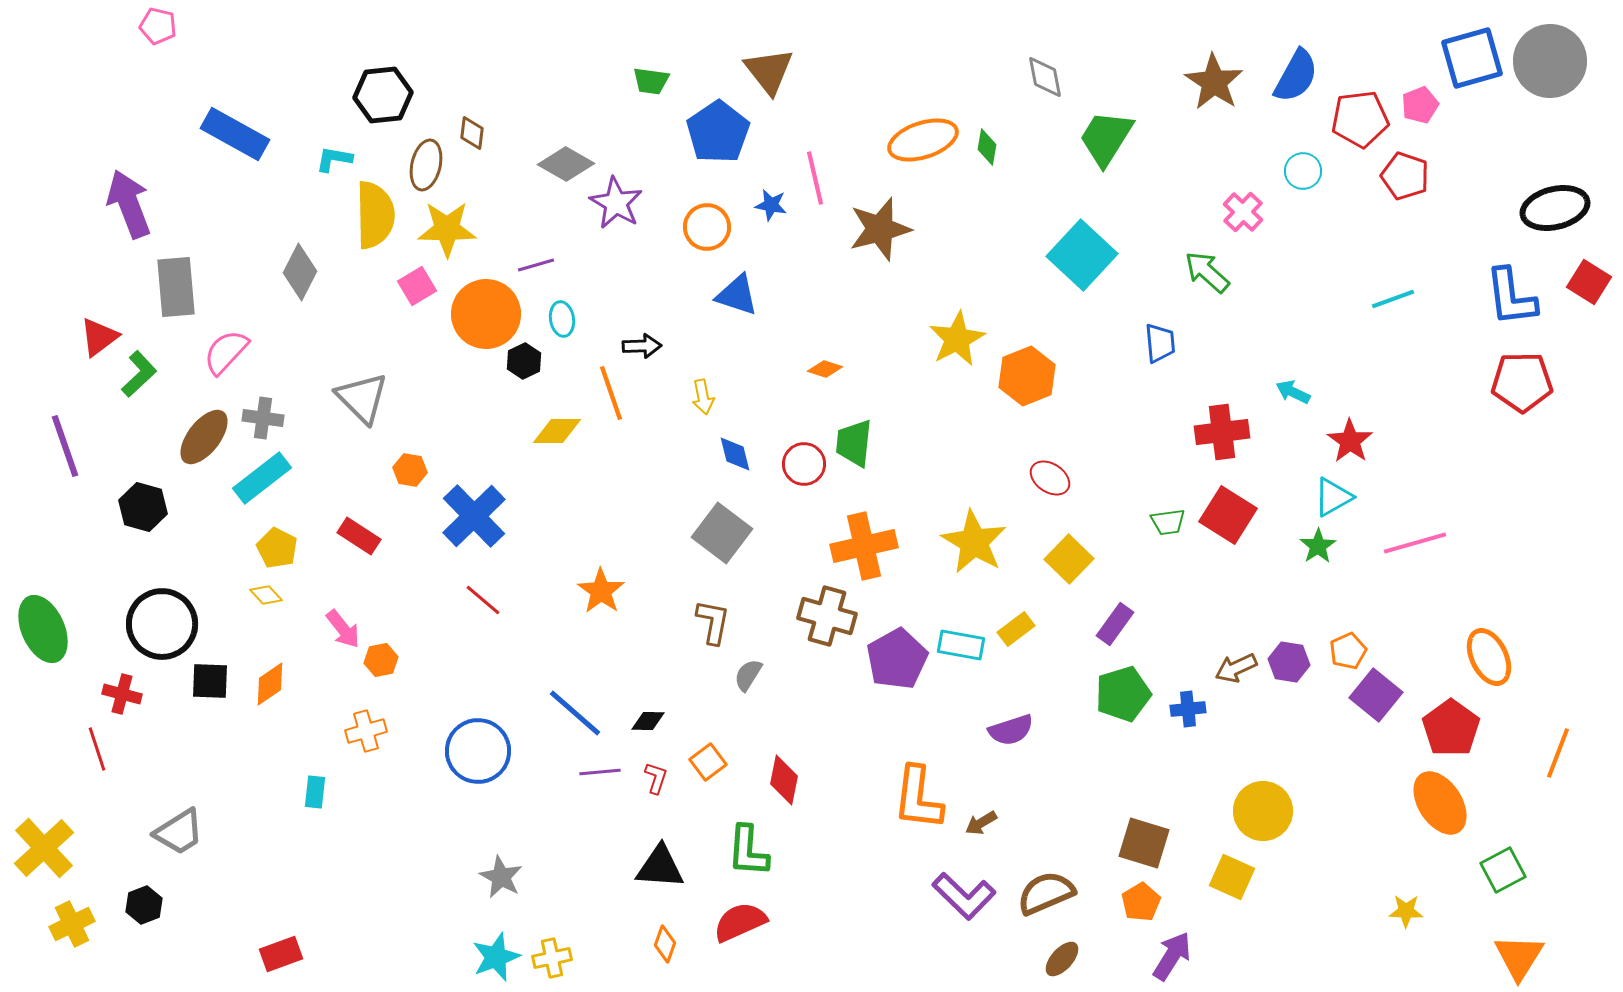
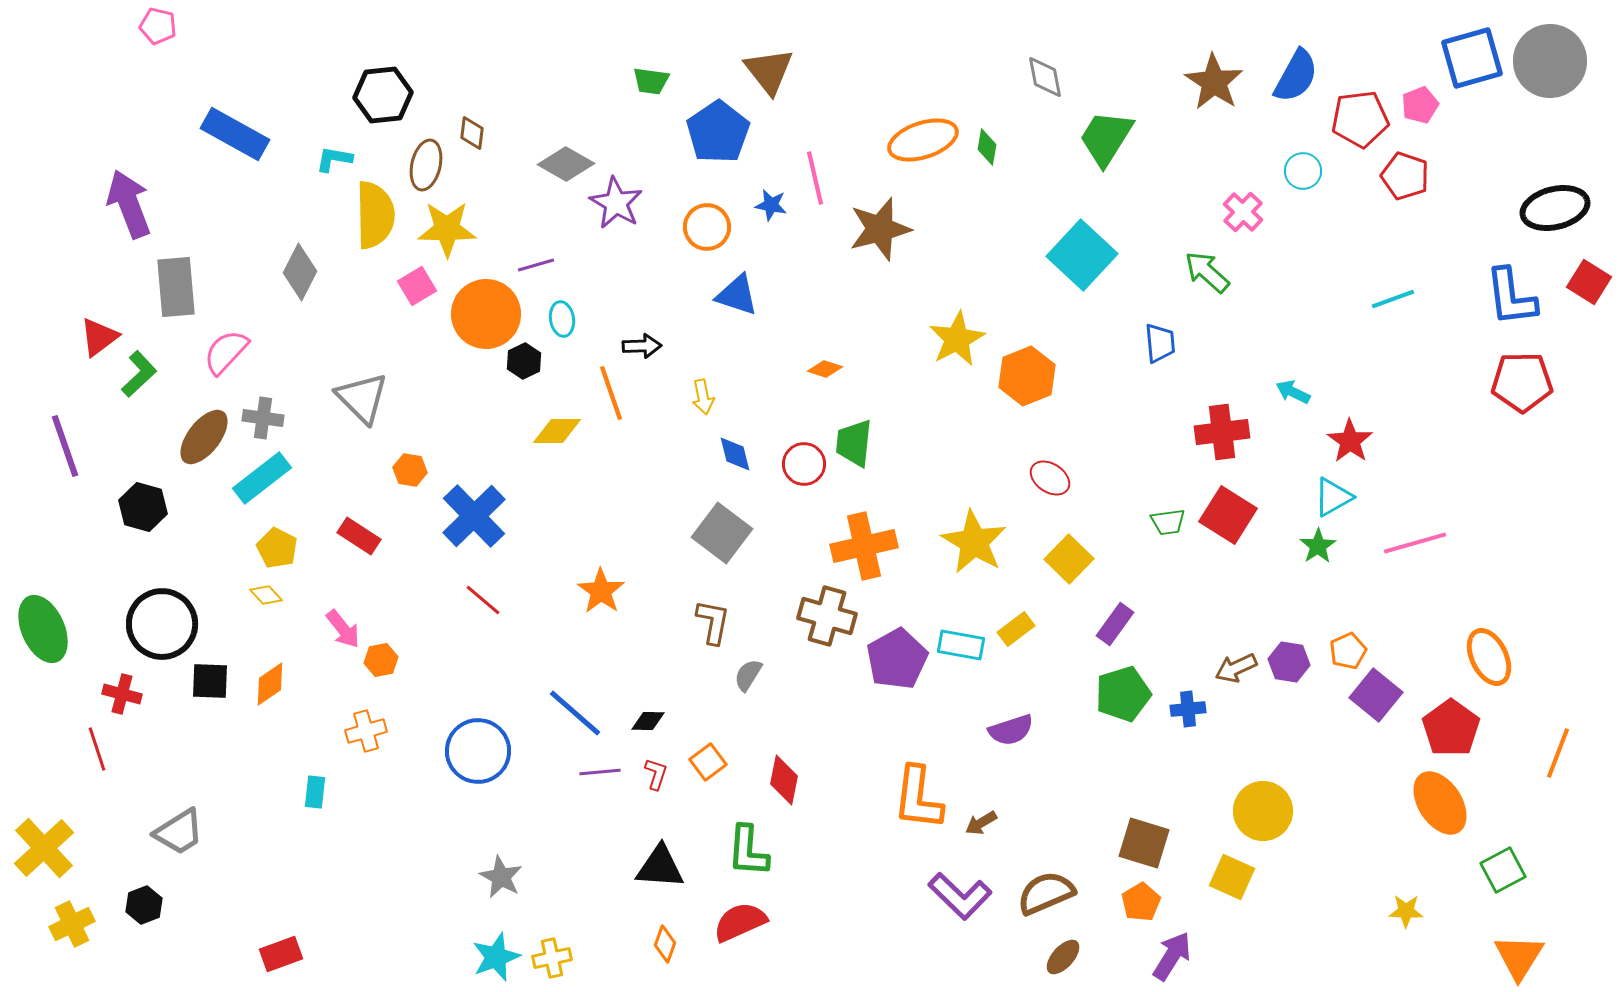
red L-shape at (656, 778): moved 4 px up
purple L-shape at (964, 896): moved 4 px left
brown ellipse at (1062, 959): moved 1 px right, 2 px up
